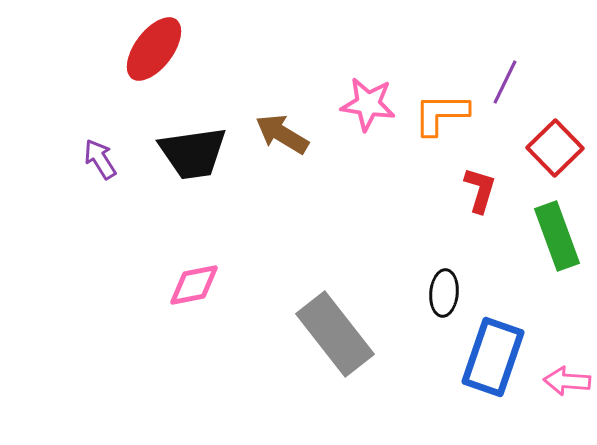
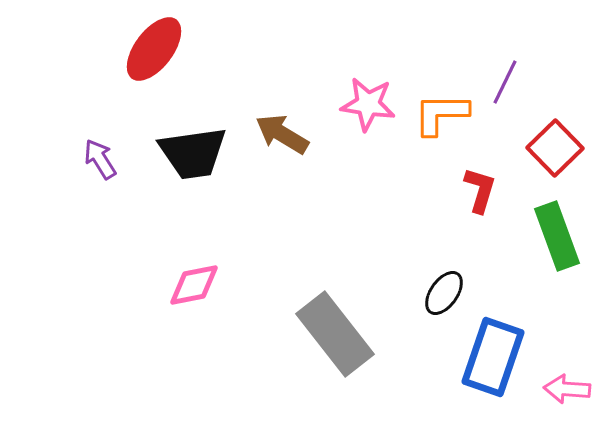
black ellipse: rotated 30 degrees clockwise
pink arrow: moved 8 px down
